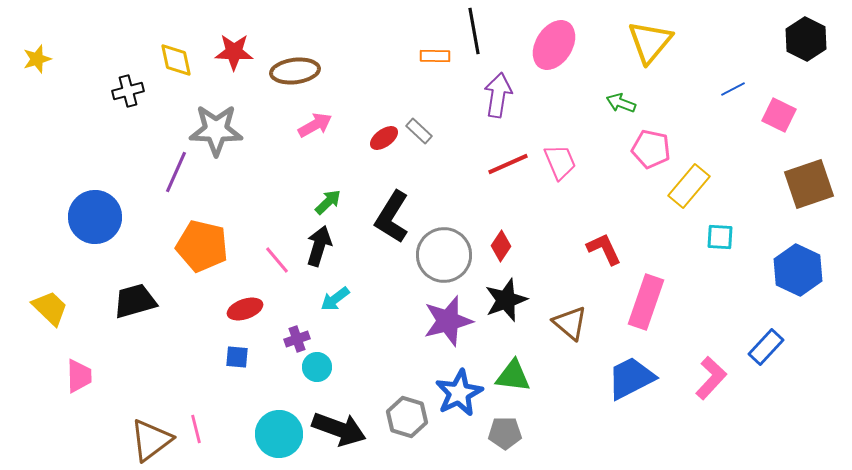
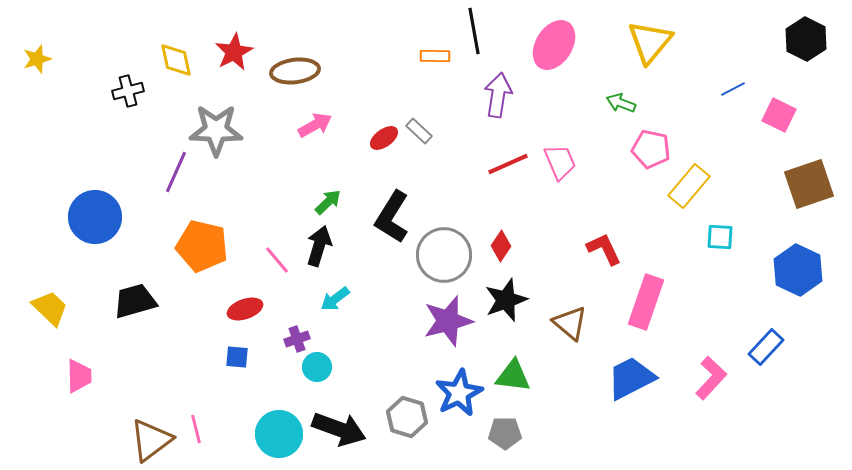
red star at (234, 52): rotated 30 degrees counterclockwise
